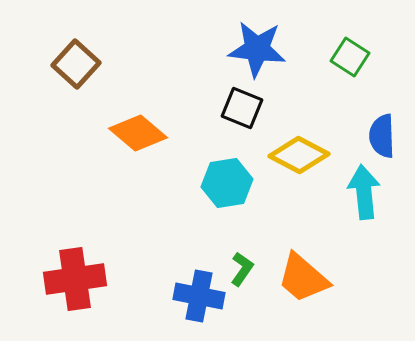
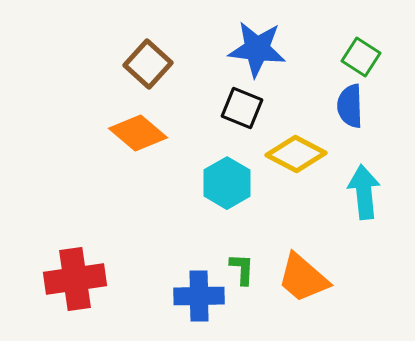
green square: moved 11 px right
brown square: moved 72 px right
blue semicircle: moved 32 px left, 30 px up
yellow diamond: moved 3 px left, 1 px up
cyan hexagon: rotated 21 degrees counterclockwise
green L-shape: rotated 32 degrees counterclockwise
blue cross: rotated 12 degrees counterclockwise
